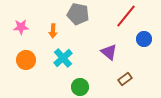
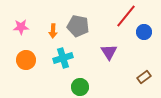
gray pentagon: moved 12 px down
blue circle: moved 7 px up
purple triangle: rotated 18 degrees clockwise
cyan cross: rotated 24 degrees clockwise
brown rectangle: moved 19 px right, 2 px up
